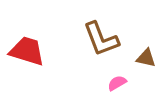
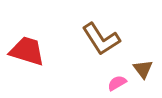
brown L-shape: rotated 12 degrees counterclockwise
brown triangle: moved 3 px left, 11 px down; rotated 40 degrees clockwise
